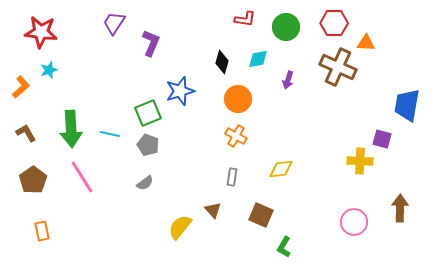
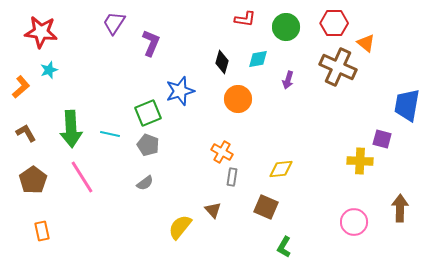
orange triangle: rotated 36 degrees clockwise
orange cross: moved 14 px left, 16 px down
brown square: moved 5 px right, 8 px up
